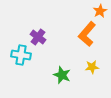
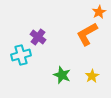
orange star: moved 1 px left, 1 px down
orange L-shape: rotated 20 degrees clockwise
cyan cross: rotated 24 degrees counterclockwise
yellow star: moved 9 px down; rotated 24 degrees counterclockwise
